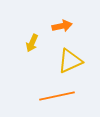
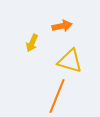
yellow triangle: rotated 40 degrees clockwise
orange line: rotated 56 degrees counterclockwise
